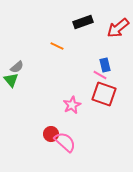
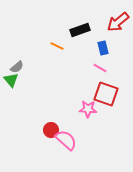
black rectangle: moved 3 px left, 8 px down
red arrow: moved 6 px up
blue rectangle: moved 2 px left, 17 px up
pink line: moved 7 px up
red square: moved 2 px right
pink star: moved 16 px right, 4 px down; rotated 30 degrees clockwise
red circle: moved 4 px up
pink semicircle: moved 1 px right, 2 px up
